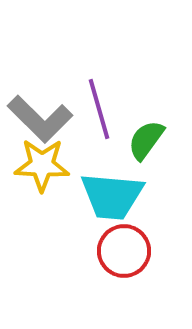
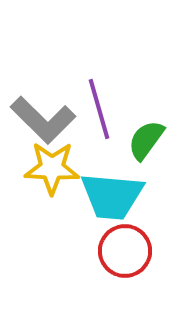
gray L-shape: moved 3 px right, 1 px down
yellow star: moved 10 px right, 3 px down
red circle: moved 1 px right
